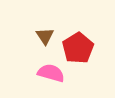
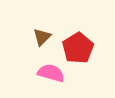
brown triangle: moved 3 px left, 1 px down; rotated 18 degrees clockwise
